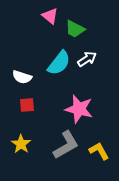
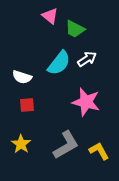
pink star: moved 7 px right, 7 px up
